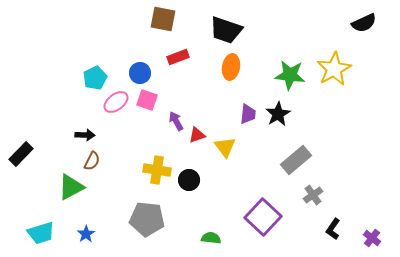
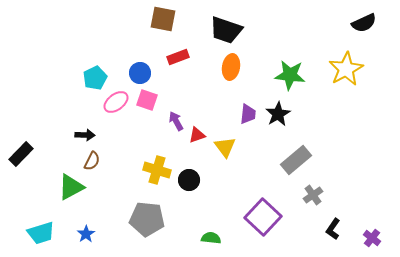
yellow star: moved 12 px right
yellow cross: rotated 8 degrees clockwise
